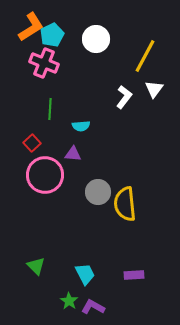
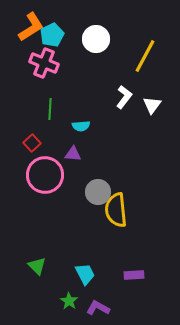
white triangle: moved 2 px left, 16 px down
yellow semicircle: moved 9 px left, 6 px down
green triangle: moved 1 px right
purple L-shape: moved 5 px right, 1 px down
